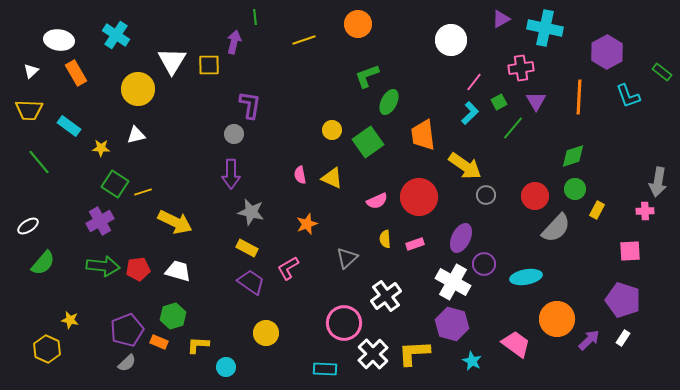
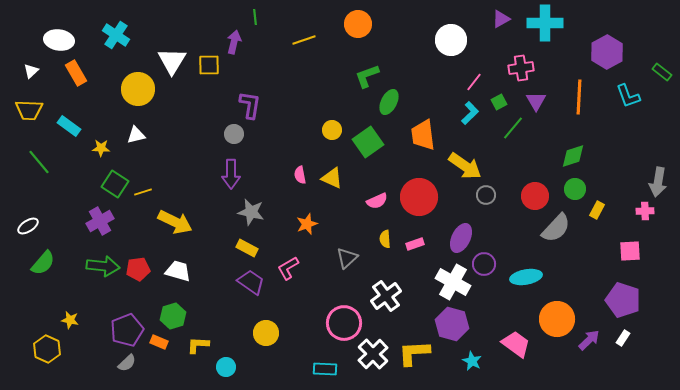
cyan cross at (545, 28): moved 5 px up; rotated 12 degrees counterclockwise
